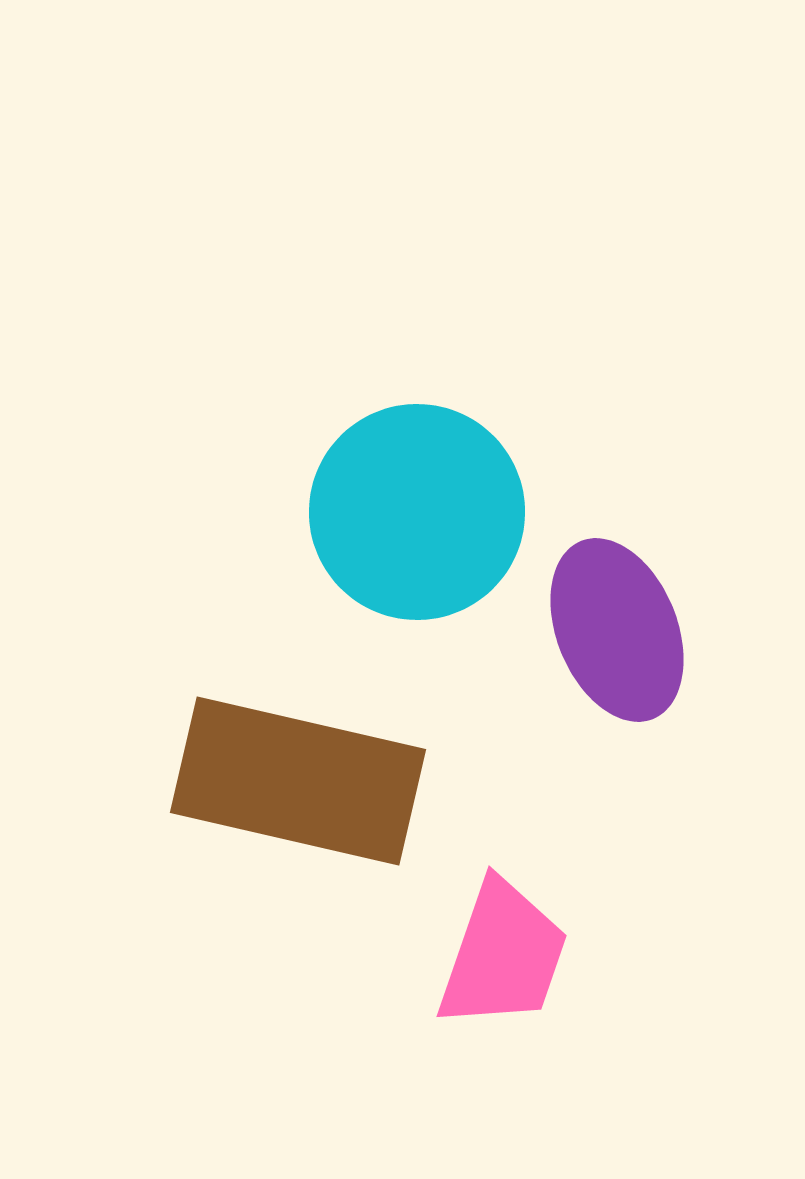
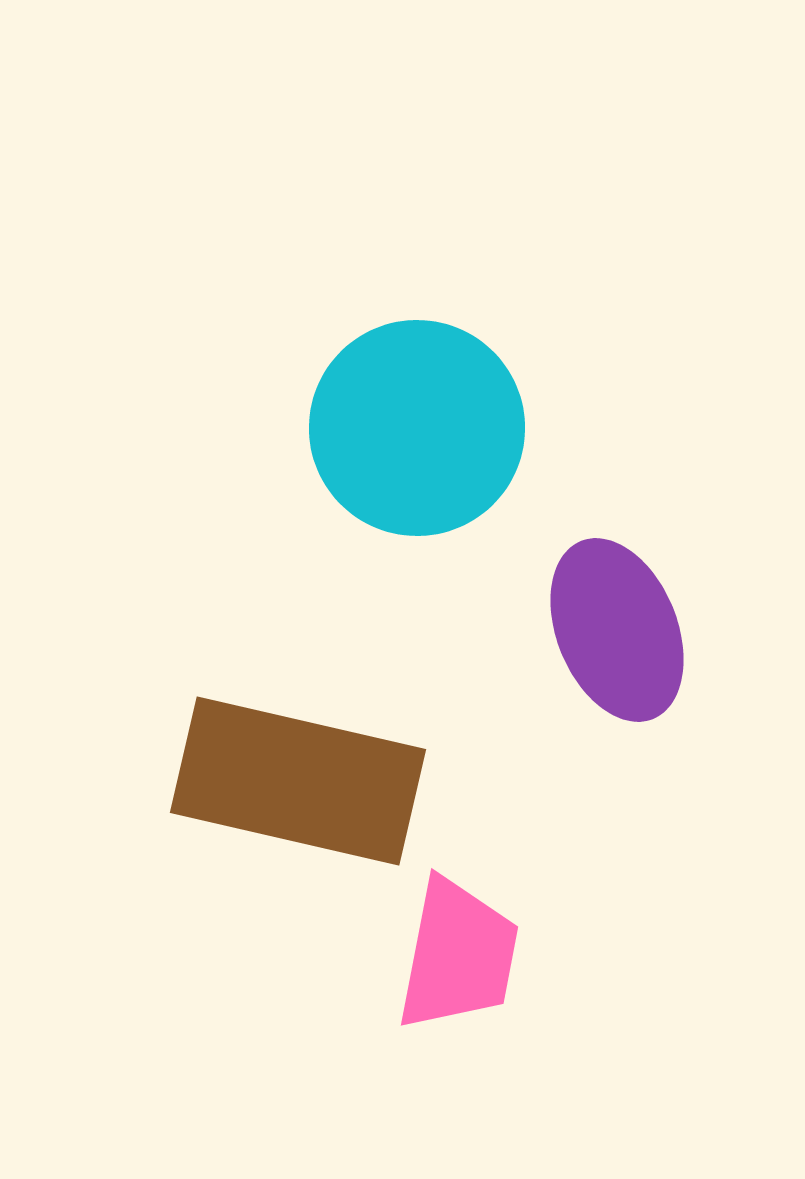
cyan circle: moved 84 px up
pink trapezoid: moved 45 px left; rotated 8 degrees counterclockwise
